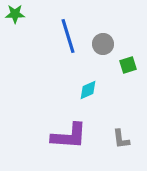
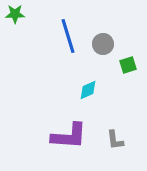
gray L-shape: moved 6 px left, 1 px down
